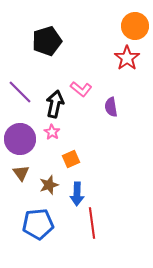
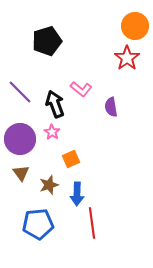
black arrow: rotated 32 degrees counterclockwise
